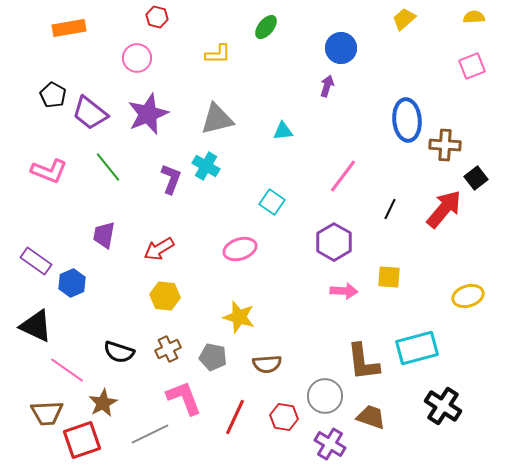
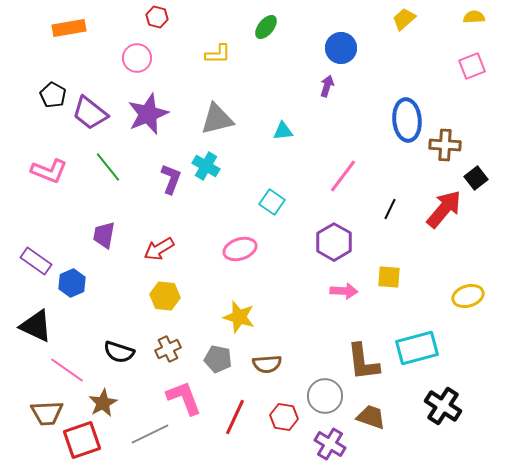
gray pentagon at (213, 357): moved 5 px right, 2 px down
